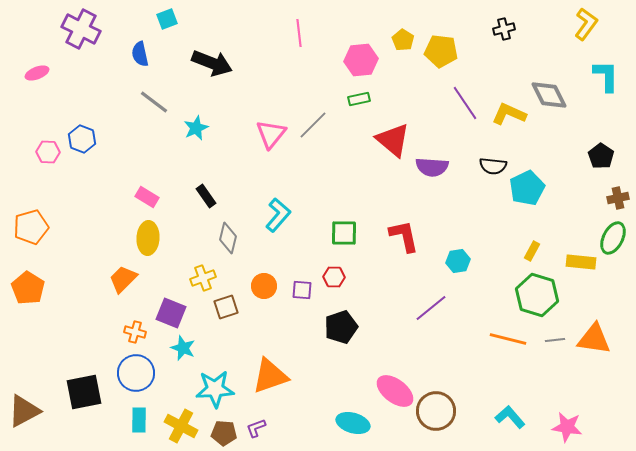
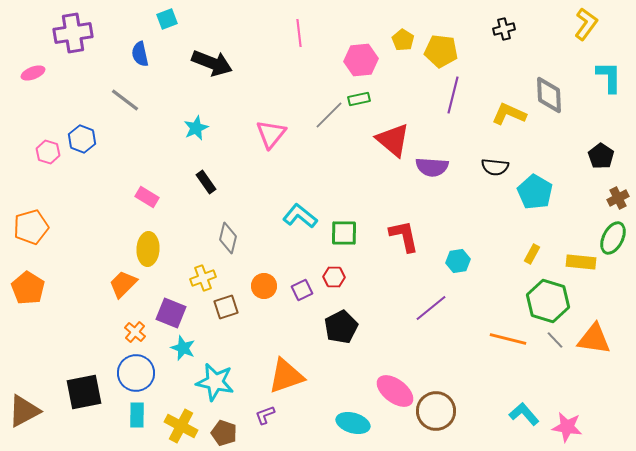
purple cross at (81, 29): moved 8 px left, 4 px down; rotated 36 degrees counterclockwise
pink ellipse at (37, 73): moved 4 px left
cyan L-shape at (606, 76): moved 3 px right, 1 px down
gray diamond at (549, 95): rotated 24 degrees clockwise
gray line at (154, 102): moved 29 px left, 2 px up
purple line at (465, 103): moved 12 px left, 8 px up; rotated 48 degrees clockwise
gray line at (313, 125): moved 16 px right, 10 px up
pink hexagon at (48, 152): rotated 15 degrees clockwise
black semicircle at (493, 166): moved 2 px right, 1 px down
cyan pentagon at (527, 188): moved 8 px right, 4 px down; rotated 16 degrees counterclockwise
black rectangle at (206, 196): moved 14 px up
brown cross at (618, 198): rotated 15 degrees counterclockwise
cyan L-shape at (278, 215): moved 22 px right, 1 px down; rotated 92 degrees counterclockwise
yellow ellipse at (148, 238): moved 11 px down
yellow rectangle at (532, 251): moved 3 px down
orange trapezoid at (123, 279): moved 5 px down
purple square at (302, 290): rotated 30 degrees counterclockwise
green hexagon at (537, 295): moved 11 px right, 6 px down
black pentagon at (341, 327): rotated 8 degrees counterclockwise
orange cross at (135, 332): rotated 25 degrees clockwise
gray line at (555, 340): rotated 54 degrees clockwise
orange triangle at (270, 376): moved 16 px right
cyan star at (215, 389): moved 7 px up; rotated 15 degrees clockwise
cyan L-shape at (510, 417): moved 14 px right, 3 px up
cyan rectangle at (139, 420): moved 2 px left, 5 px up
purple L-shape at (256, 428): moved 9 px right, 13 px up
brown pentagon at (224, 433): rotated 15 degrees clockwise
